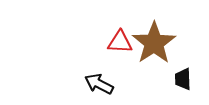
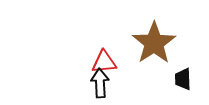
red triangle: moved 16 px left, 20 px down; rotated 8 degrees counterclockwise
black arrow: moved 1 px right, 1 px up; rotated 60 degrees clockwise
